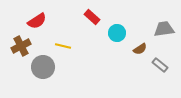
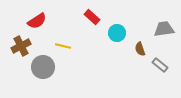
brown semicircle: rotated 104 degrees clockwise
